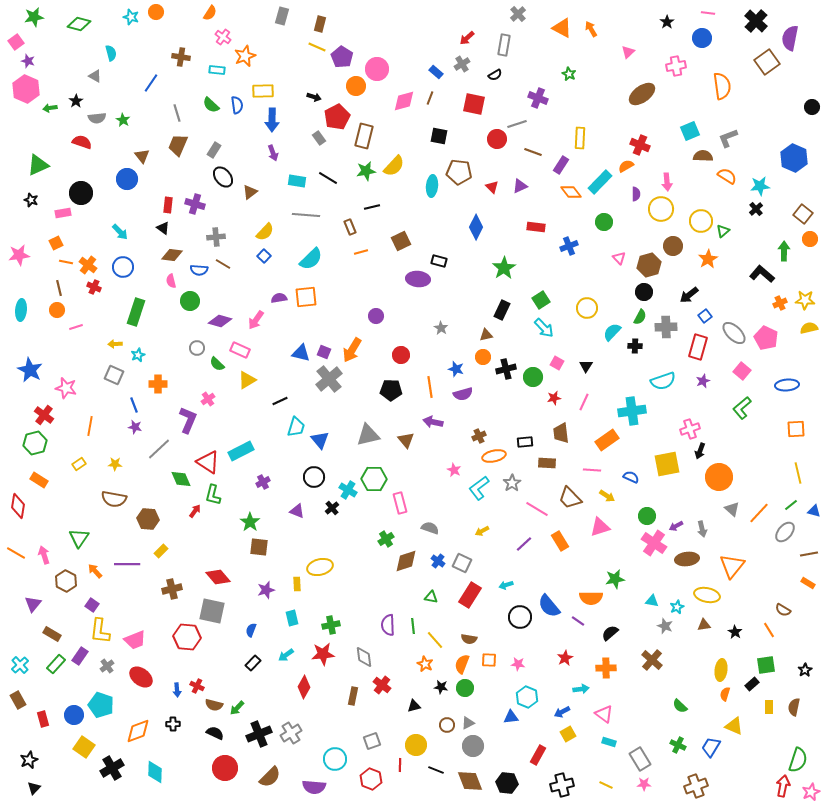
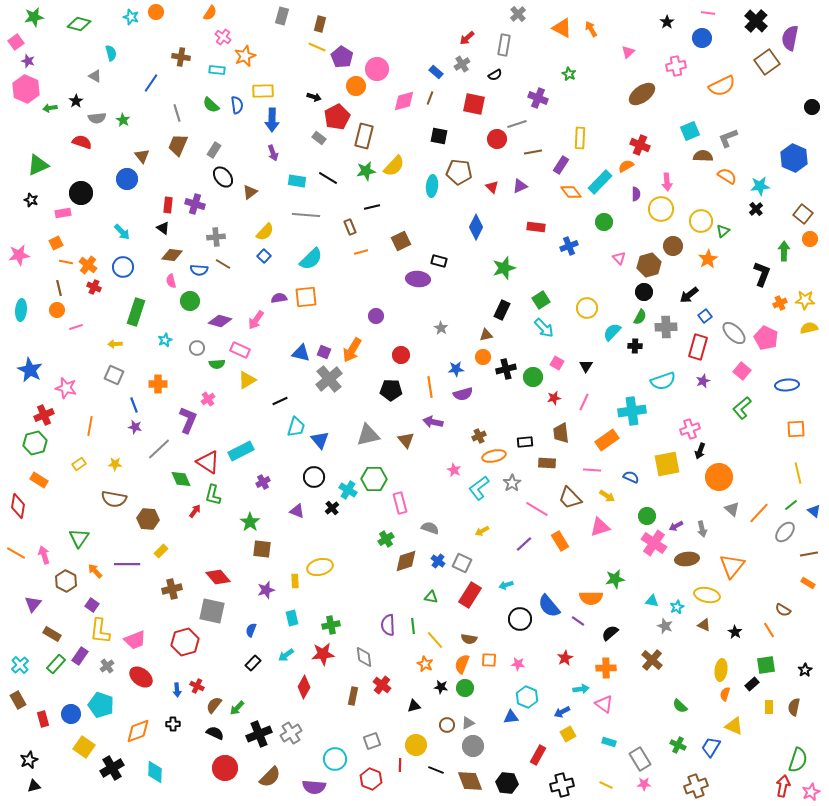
orange semicircle at (722, 86): rotated 72 degrees clockwise
gray rectangle at (319, 138): rotated 16 degrees counterclockwise
brown line at (533, 152): rotated 30 degrees counterclockwise
cyan arrow at (120, 232): moved 2 px right
green star at (504, 268): rotated 15 degrees clockwise
black L-shape at (762, 274): rotated 70 degrees clockwise
cyan star at (138, 355): moved 27 px right, 15 px up
green semicircle at (217, 364): rotated 49 degrees counterclockwise
blue star at (456, 369): rotated 21 degrees counterclockwise
red cross at (44, 415): rotated 30 degrees clockwise
blue triangle at (814, 511): rotated 24 degrees clockwise
brown square at (259, 547): moved 3 px right, 2 px down
yellow rectangle at (297, 584): moved 2 px left, 3 px up
black circle at (520, 617): moved 2 px down
brown triangle at (704, 625): rotated 32 degrees clockwise
red hexagon at (187, 637): moved 2 px left, 5 px down; rotated 20 degrees counterclockwise
brown semicircle at (214, 705): rotated 114 degrees clockwise
pink triangle at (604, 714): moved 10 px up
blue circle at (74, 715): moved 3 px left, 1 px up
black triangle at (34, 788): moved 2 px up; rotated 32 degrees clockwise
